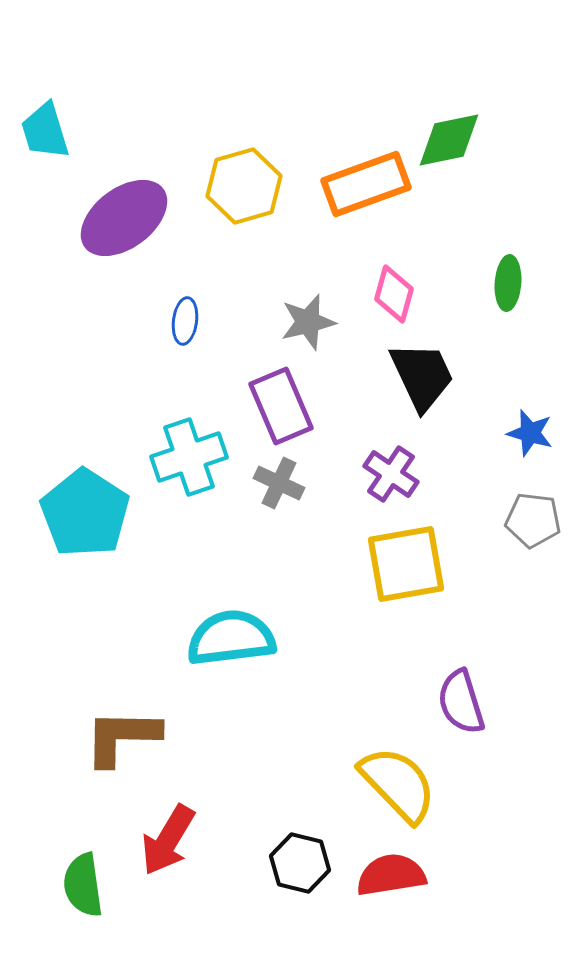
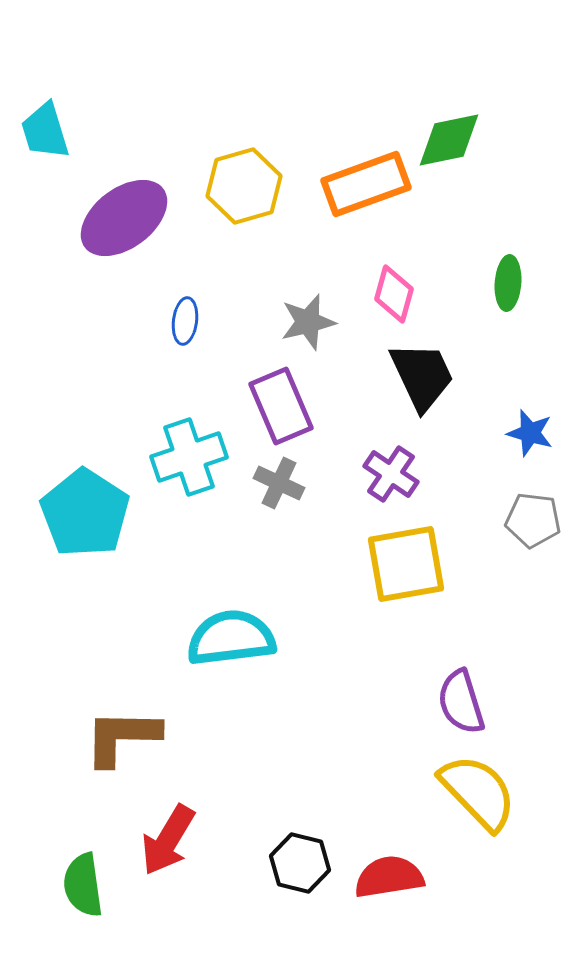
yellow semicircle: moved 80 px right, 8 px down
red semicircle: moved 2 px left, 2 px down
